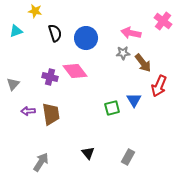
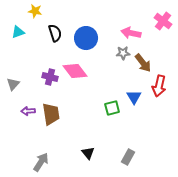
cyan triangle: moved 2 px right, 1 px down
red arrow: rotated 10 degrees counterclockwise
blue triangle: moved 3 px up
